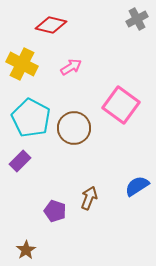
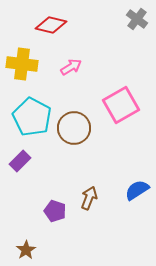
gray cross: rotated 25 degrees counterclockwise
yellow cross: rotated 20 degrees counterclockwise
pink square: rotated 24 degrees clockwise
cyan pentagon: moved 1 px right, 1 px up
blue semicircle: moved 4 px down
